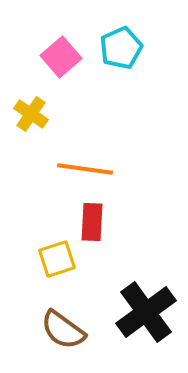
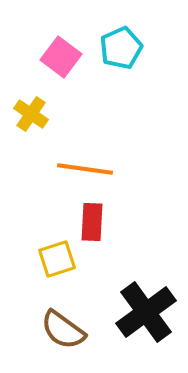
pink square: rotated 12 degrees counterclockwise
